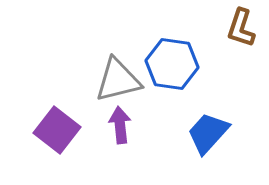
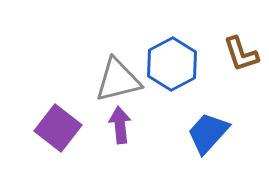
brown L-shape: moved 26 px down; rotated 36 degrees counterclockwise
blue hexagon: rotated 24 degrees clockwise
purple square: moved 1 px right, 2 px up
